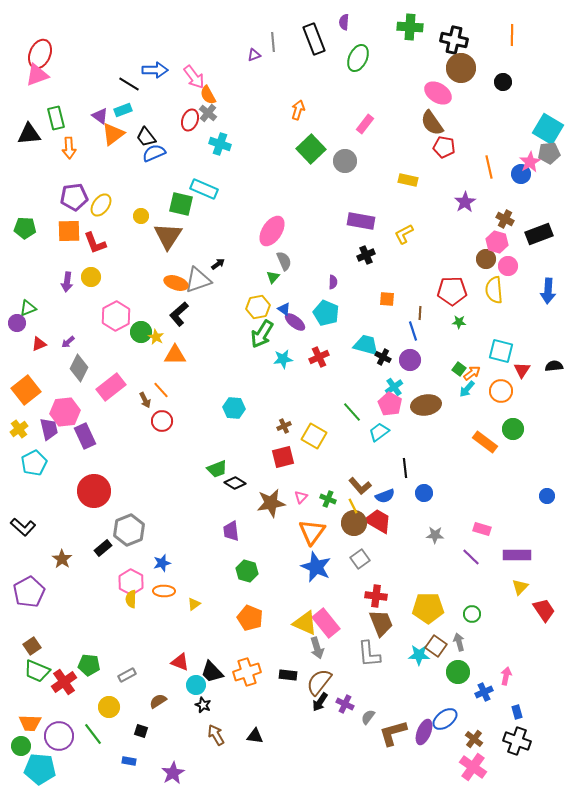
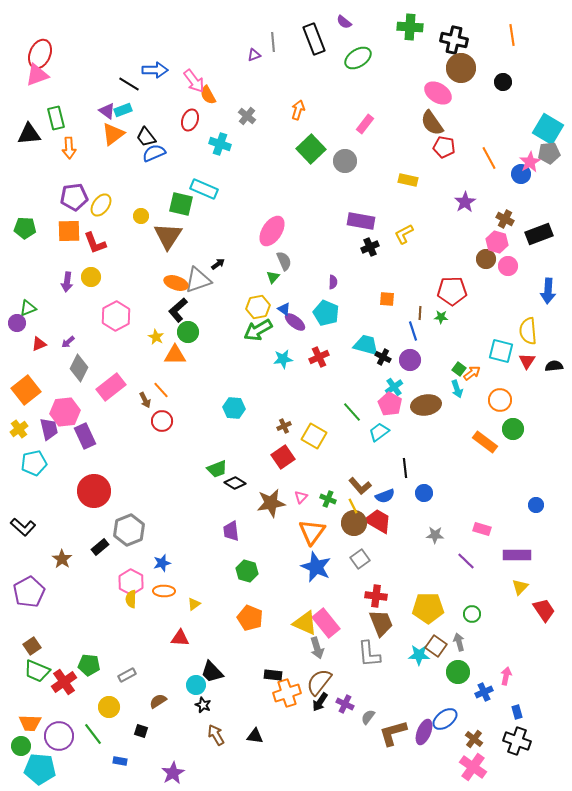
purple semicircle at (344, 22): rotated 56 degrees counterclockwise
orange line at (512, 35): rotated 10 degrees counterclockwise
green ellipse at (358, 58): rotated 32 degrees clockwise
pink arrow at (194, 77): moved 4 px down
gray cross at (208, 113): moved 39 px right, 3 px down
purple triangle at (100, 116): moved 7 px right, 5 px up
orange line at (489, 167): moved 9 px up; rotated 15 degrees counterclockwise
black cross at (366, 255): moved 4 px right, 8 px up
yellow semicircle at (494, 290): moved 34 px right, 41 px down
black L-shape at (179, 314): moved 1 px left, 4 px up
green star at (459, 322): moved 18 px left, 5 px up
green circle at (141, 332): moved 47 px right
green arrow at (262, 334): moved 4 px left, 4 px up; rotated 28 degrees clockwise
red triangle at (522, 370): moved 5 px right, 9 px up
cyan arrow at (467, 389): moved 10 px left; rotated 60 degrees counterclockwise
orange circle at (501, 391): moved 1 px left, 9 px down
red square at (283, 457): rotated 20 degrees counterclockwise
cyan pentagon at (34, 463): rotated 15 degrees clockwise
blue circle at (547, 496): moved 11 px left, 9 px down
black rectangle at (103, 548): moved 3 px left, 1 px up
purple line at (471, 557): moved 5 px left, 4 px down
red triangle at (180, 662): moved 24 px up; rotated 18 degrees counterclockwise
orange cross at (247, 672): moved 40 px right, 21 px down
black rectangle at (288, 675): moved 15 px left
blue rectangle at (129, 761): moved 9 px left
